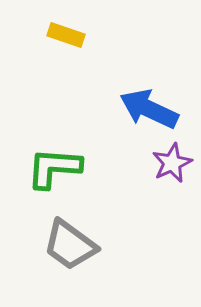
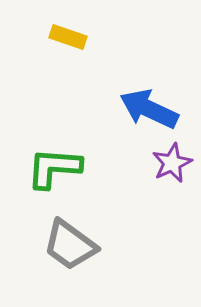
yellow rectangle: moved 2 px right, 2 px down
